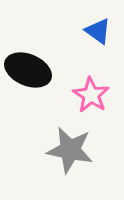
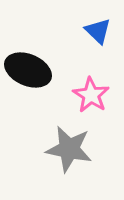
blue triangle: rotated 8 degrees clockwise
gray star: moved 1 px left, 1 px up
